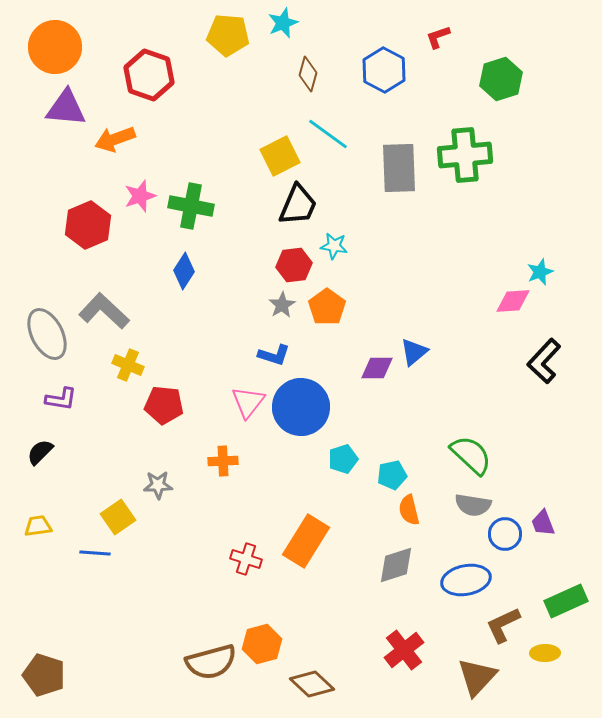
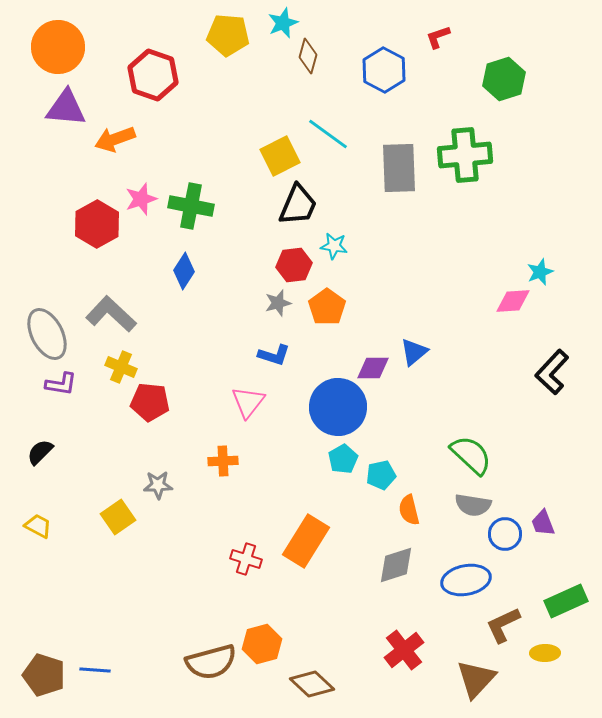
orange circle at (55, 47): moved 3 px right
brown diamond at (308, 74): moved 18 px up
red hexagon at (149, 75): moved 4 px right
green hexagon at (501, 79): moved 3 px right
pink star at (140, 196): moved 1 px right, 3 px down
red hexagon at (88, 225): moved 9 px right, 1 px up; rotated 6 degrees counterclockwise
gray star at (282, 305): moved 4 px left, 2 px up; rotated 16 degrees clockwise
gray L-shape at (104, 311): moved 7 px right, 3 px down
black L-shape at (544, 361): moved 8 px right, 11 px down
yellow cross at (128, 365): moved 7 px left, 2 px down
purple diamond at (377, 368): moved 4 px left
purple L-shape at (61, 399): moved 15 px up
red pentagon at (164, 405): moved 14 px left, 3 px up
blue circle at (301, 407): moved 37 px right
cyan pentagon at (343, 459): rotated 12 degrees counterclockwise
cyan pentagon at (392, 475): moved 11 px left
yellow trapezoid at (38, 526): rotated 36 degrees clockwise
blue line at (95, 553): moved 117 px down
brown triangle at (477, 677): moved 1 px left, 2 px down
